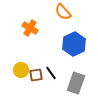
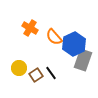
orange semicircle: moved 9 px left, 25 px down
yellow circle: moved 2 px left, 2 px up
brown square: rotated 24 degrees counterclockwise
gray rectangle: moved 7 px right, 23 px up
